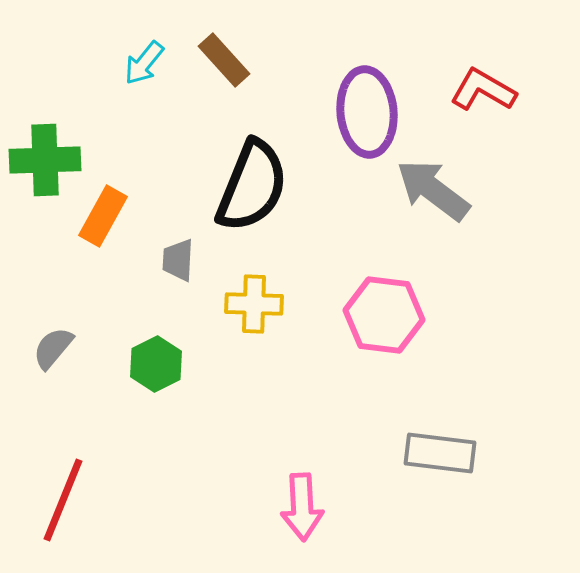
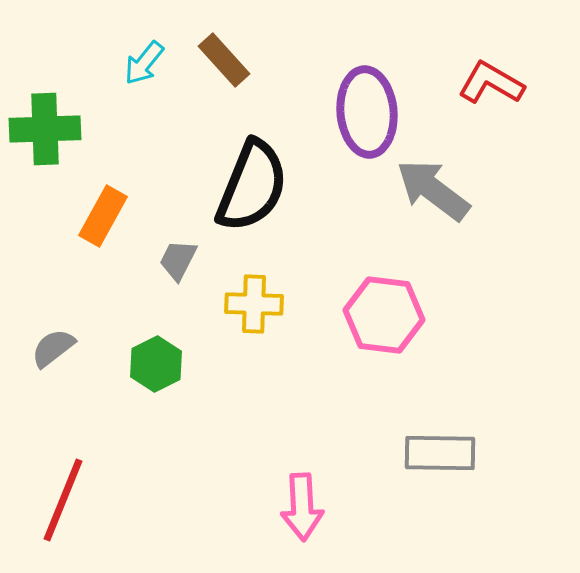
red L-shape: moved 8 px right, 7 px up
green cross: moved 31 px up
gray trapezoid: rotated 24 degrees clockwise
gray semicircle: rotated 12 degrees clockwise
gray rectangle: rotated 6 degrees counterclockwise
